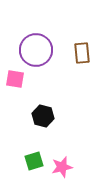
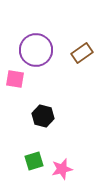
brown rectangle: rotated 60 degrees clockwise
pink star: moved 2 px down
